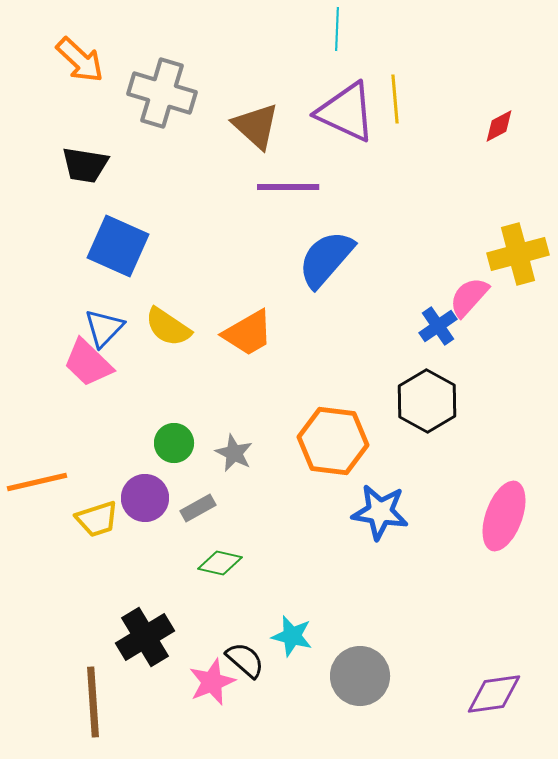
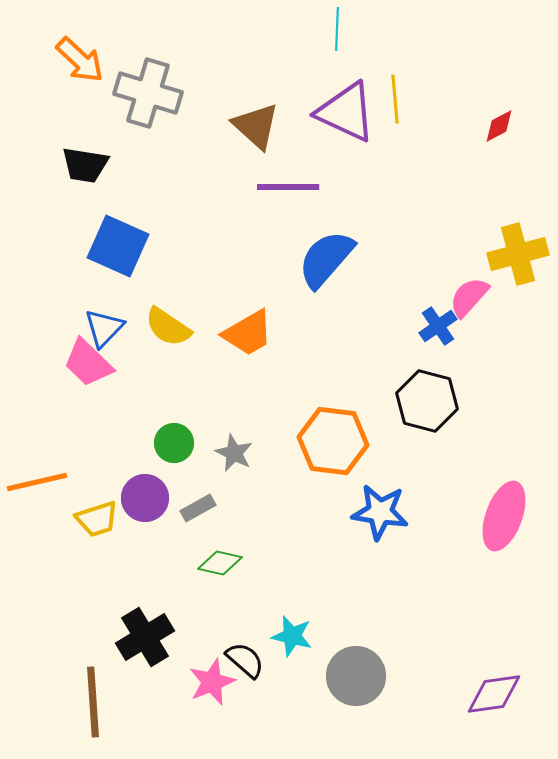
gray cross: moved 14 px left
black hexagon: rotated 14 degrees counterclockwise
gray circle: moved 4 px left
